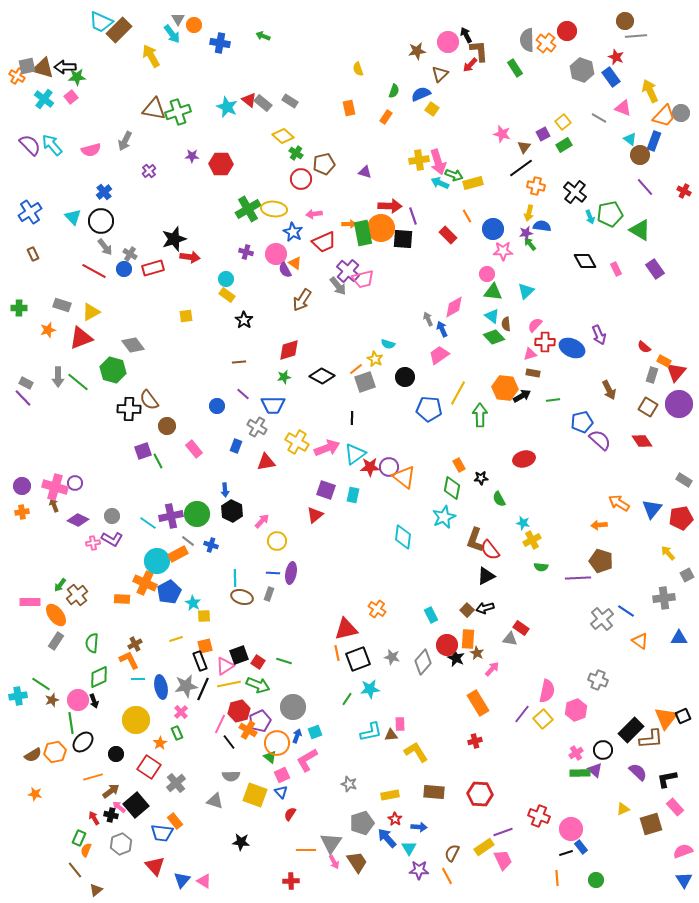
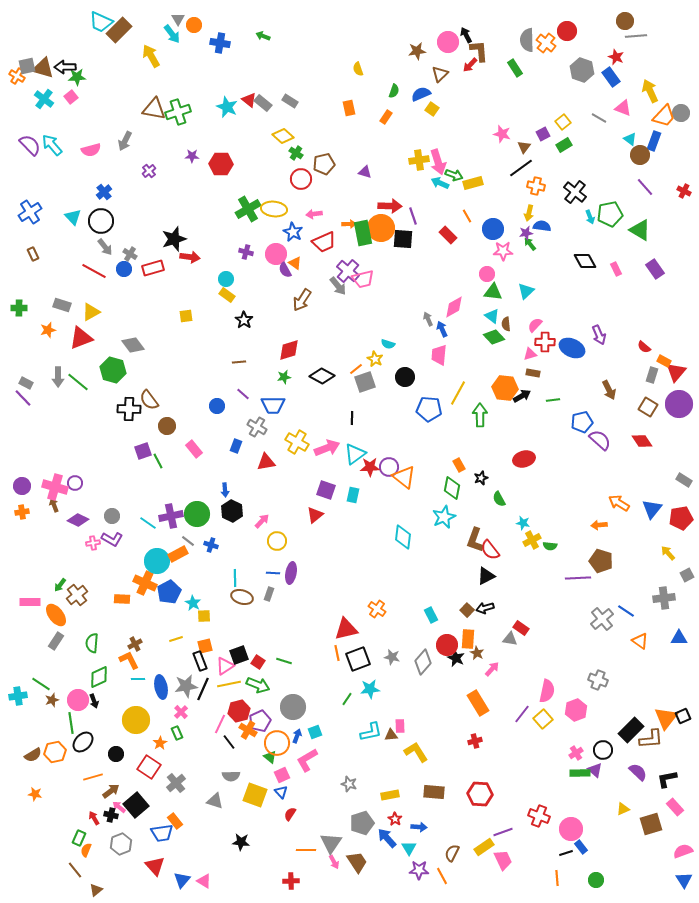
pink trapezoid at (439, 355): rotated 50 degrees counterclockwise
black star at (481, 478): rotated 16 degrees counterclockwise
green semicircle at (541, 567): moved 9 px right, 21 px up
pink rectangle at (400, 724): moved 2 px down
blue trapezoid at (162, 833): rotated 15 degrees counterclockwise
orange line at (447, 876): moved 5 px left
